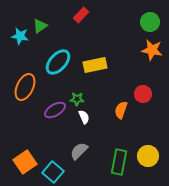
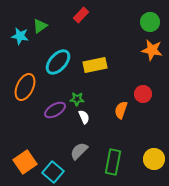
yellow circle: moved 6 px right, 3 px down
green rectangle: moved 6 px left
